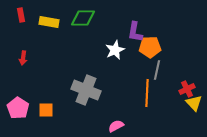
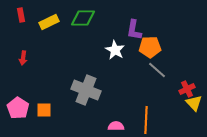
yellow rectangle: rotated 36 degrees counterclockwise
purple L-shape: moved 1 px left, 2 px up
white star: rotated 18 degrees counterclockwise
gray line: rotated 60 degrees counterclockwise
orange line: moved 1 px left, 27 px down
orange square: moved 2 px left
pink semicircle: rotated 28 degrees clockwise
